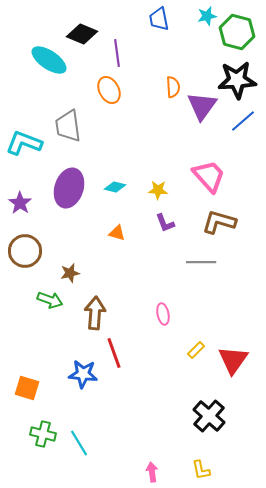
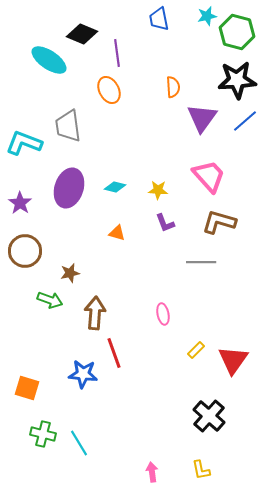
purple triangle: moved 12 px down
blue line: moved 2 px right
